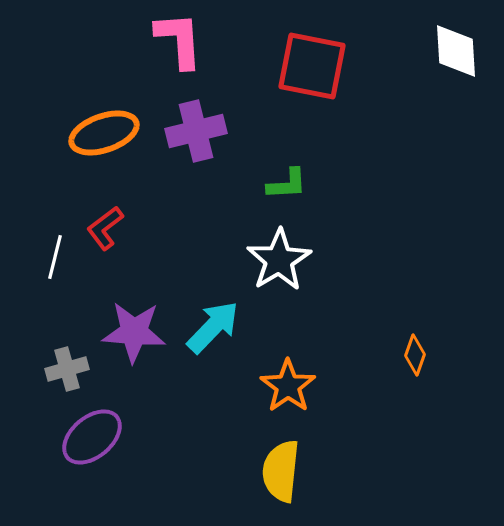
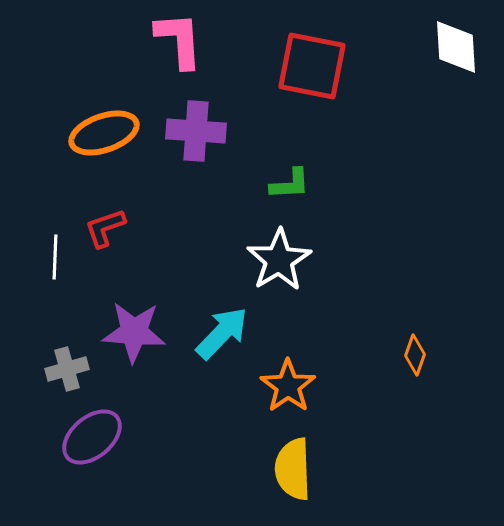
white diamond: moved 4 px up
purple cross: rotated 18 degrees clockwise
green L-shape: moved 3 px right
red L-shape: rotated 18 degrees clockwise
white line: rotated 12 degrees counterclockwise
cyan arrow: moved 9 px right, 6 px down
yellow semicircle: moved 12 px right, 2 px up; rotated 8 degrees counterclockwise
